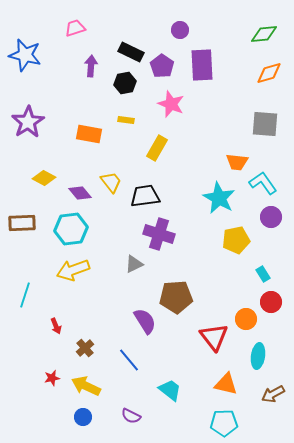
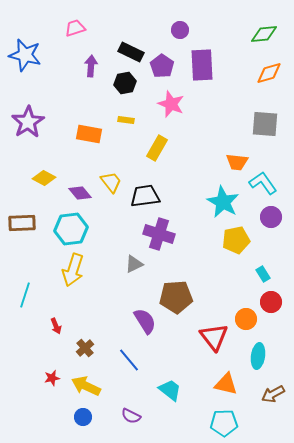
cyan star at (219, 198): moved 4 px right, 4 px down
yellow arrow at (73, 270): rotated 52 degrees counterclockwise
